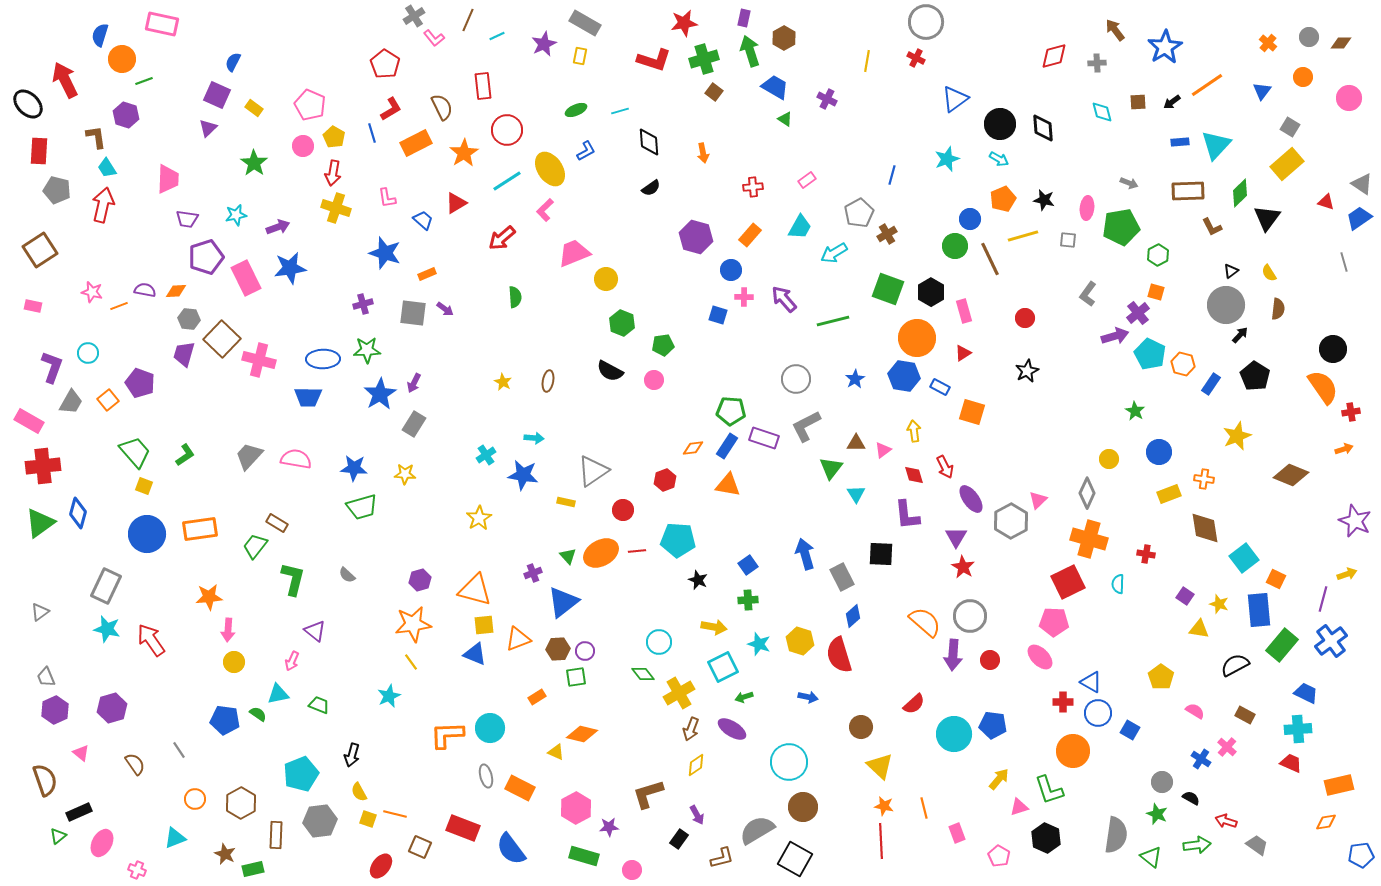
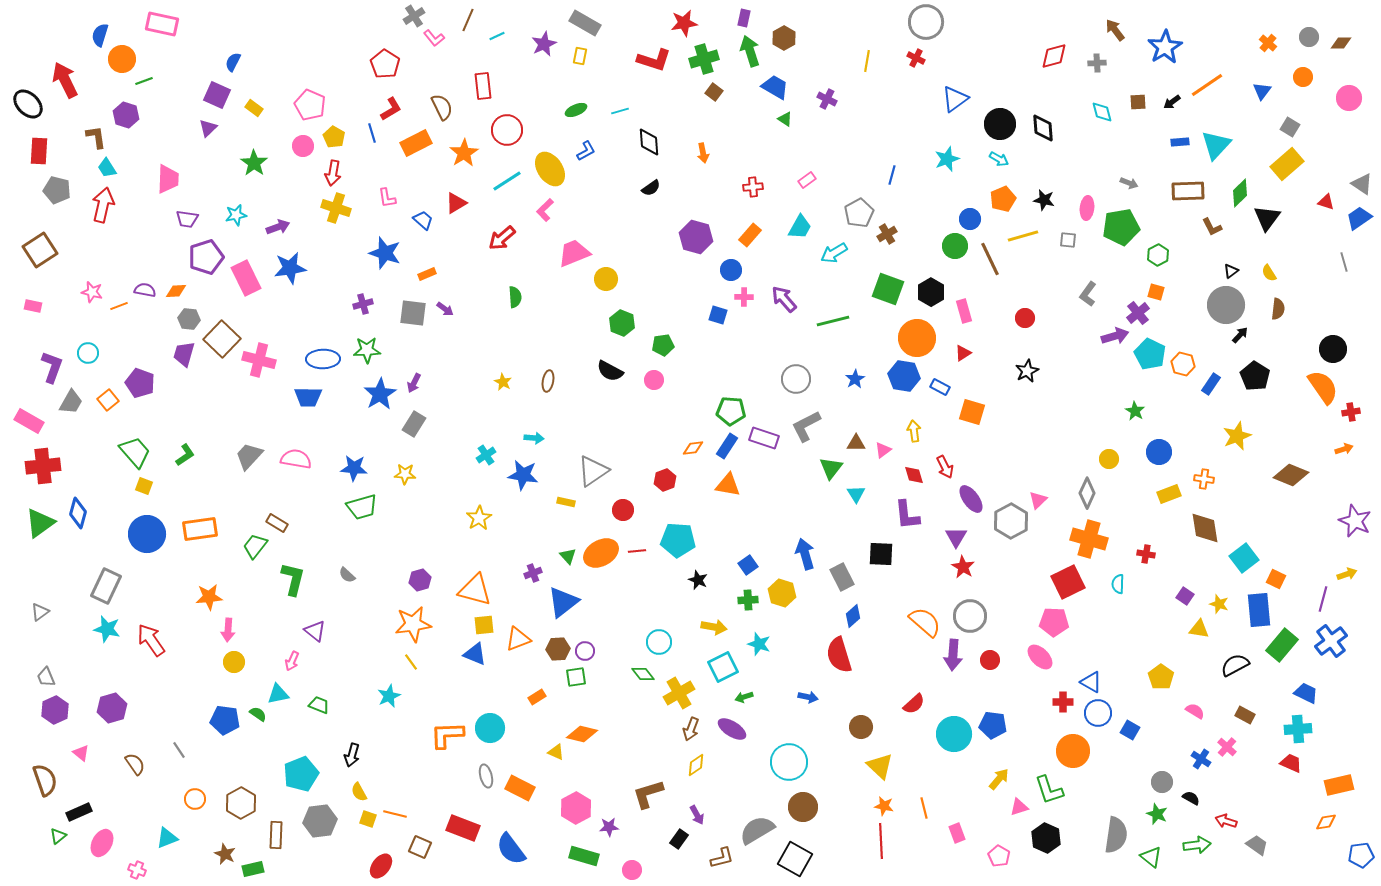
yellow hexagon at (800, 641): moved 18 px left, 48 px up
cyan triangle at (175, 838): moved 8 px left
